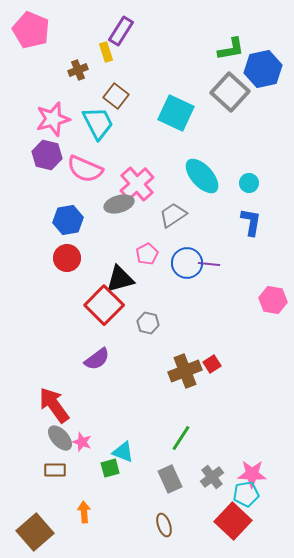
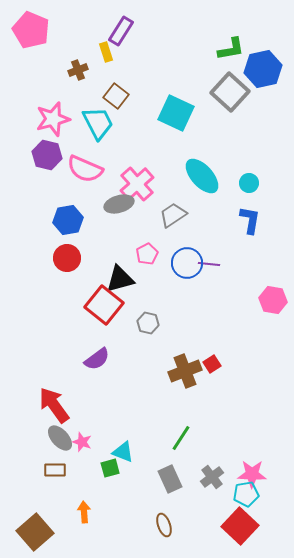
blue L-shape at (251, 222): moved 1 px left, 2 px up
red square at (104, 305): rotated 6 degrees counterclockwise
red square at (233, 521): moved 7 px right, 5 px down
